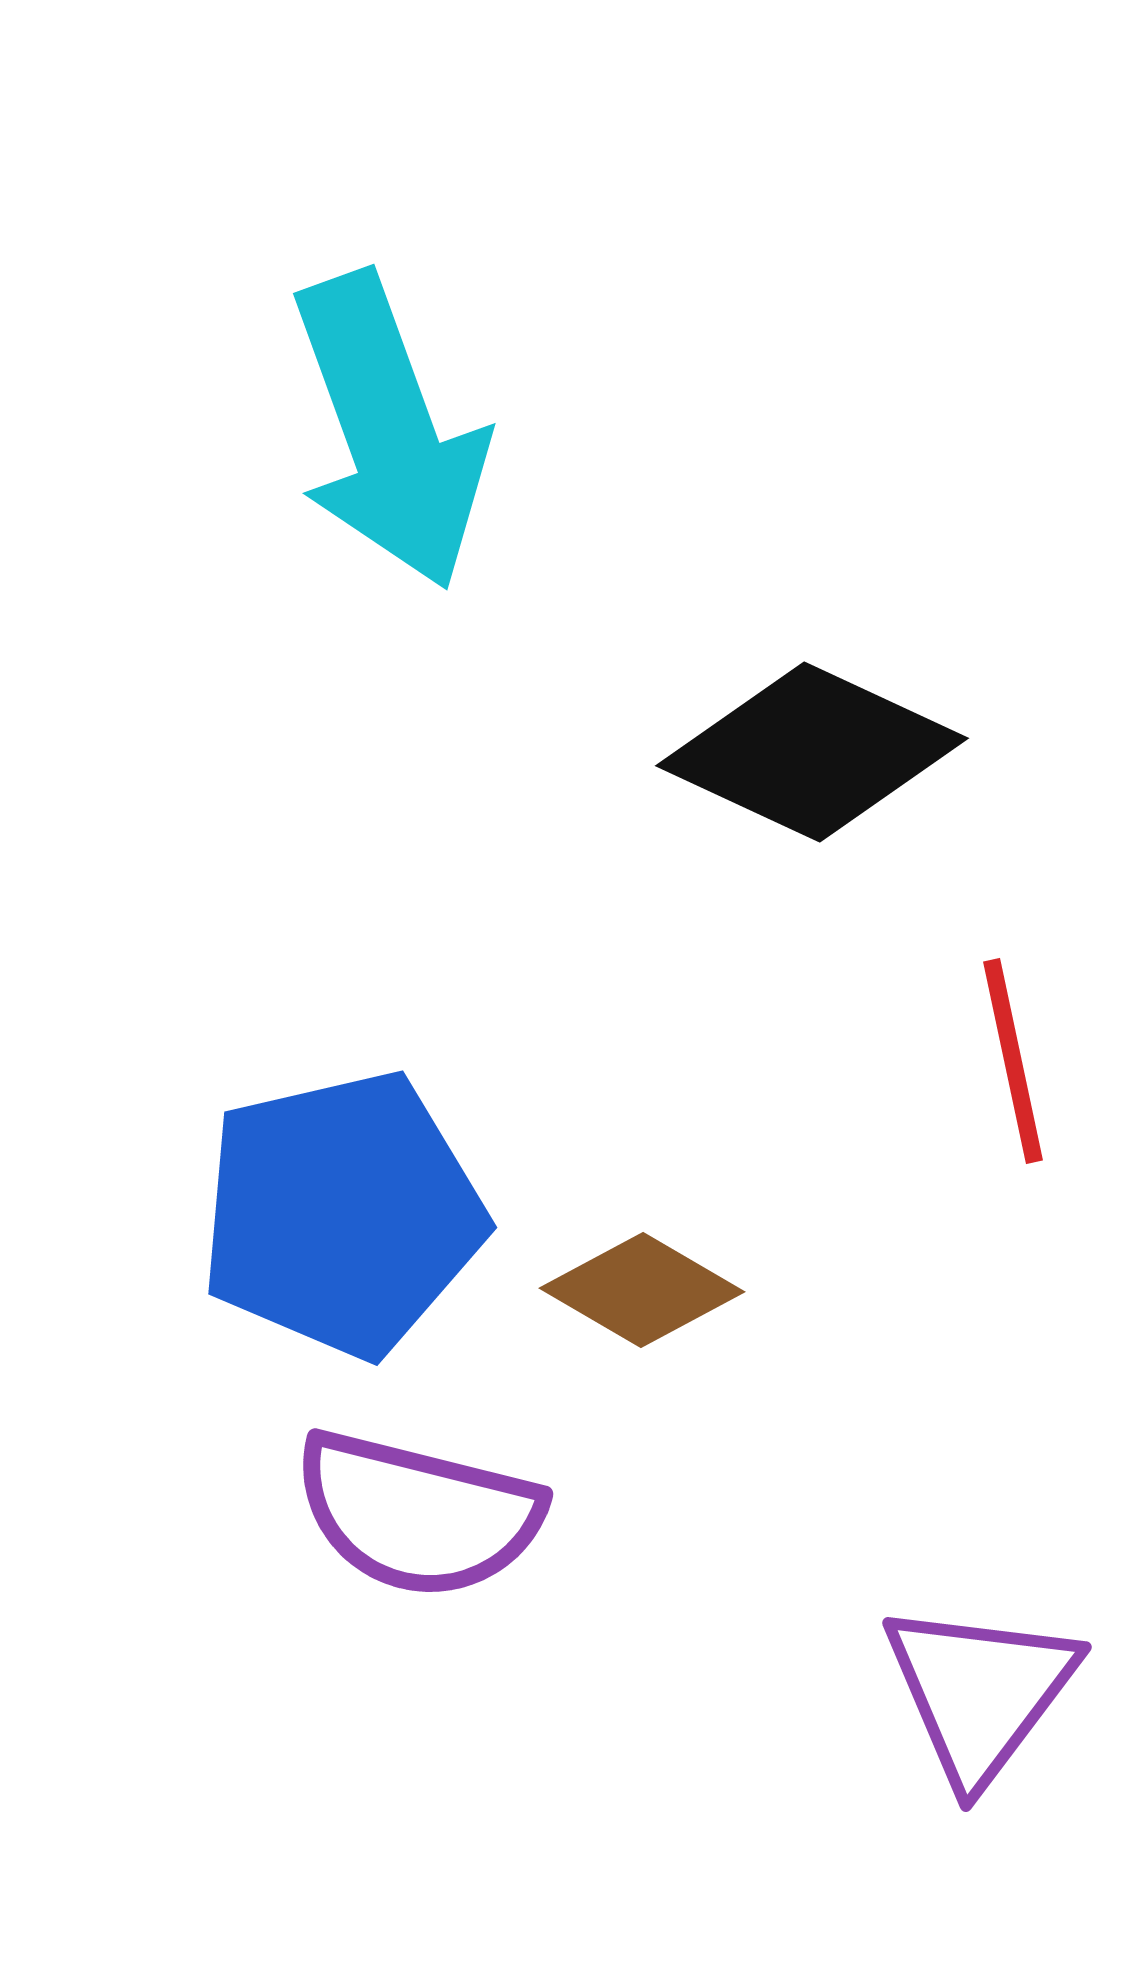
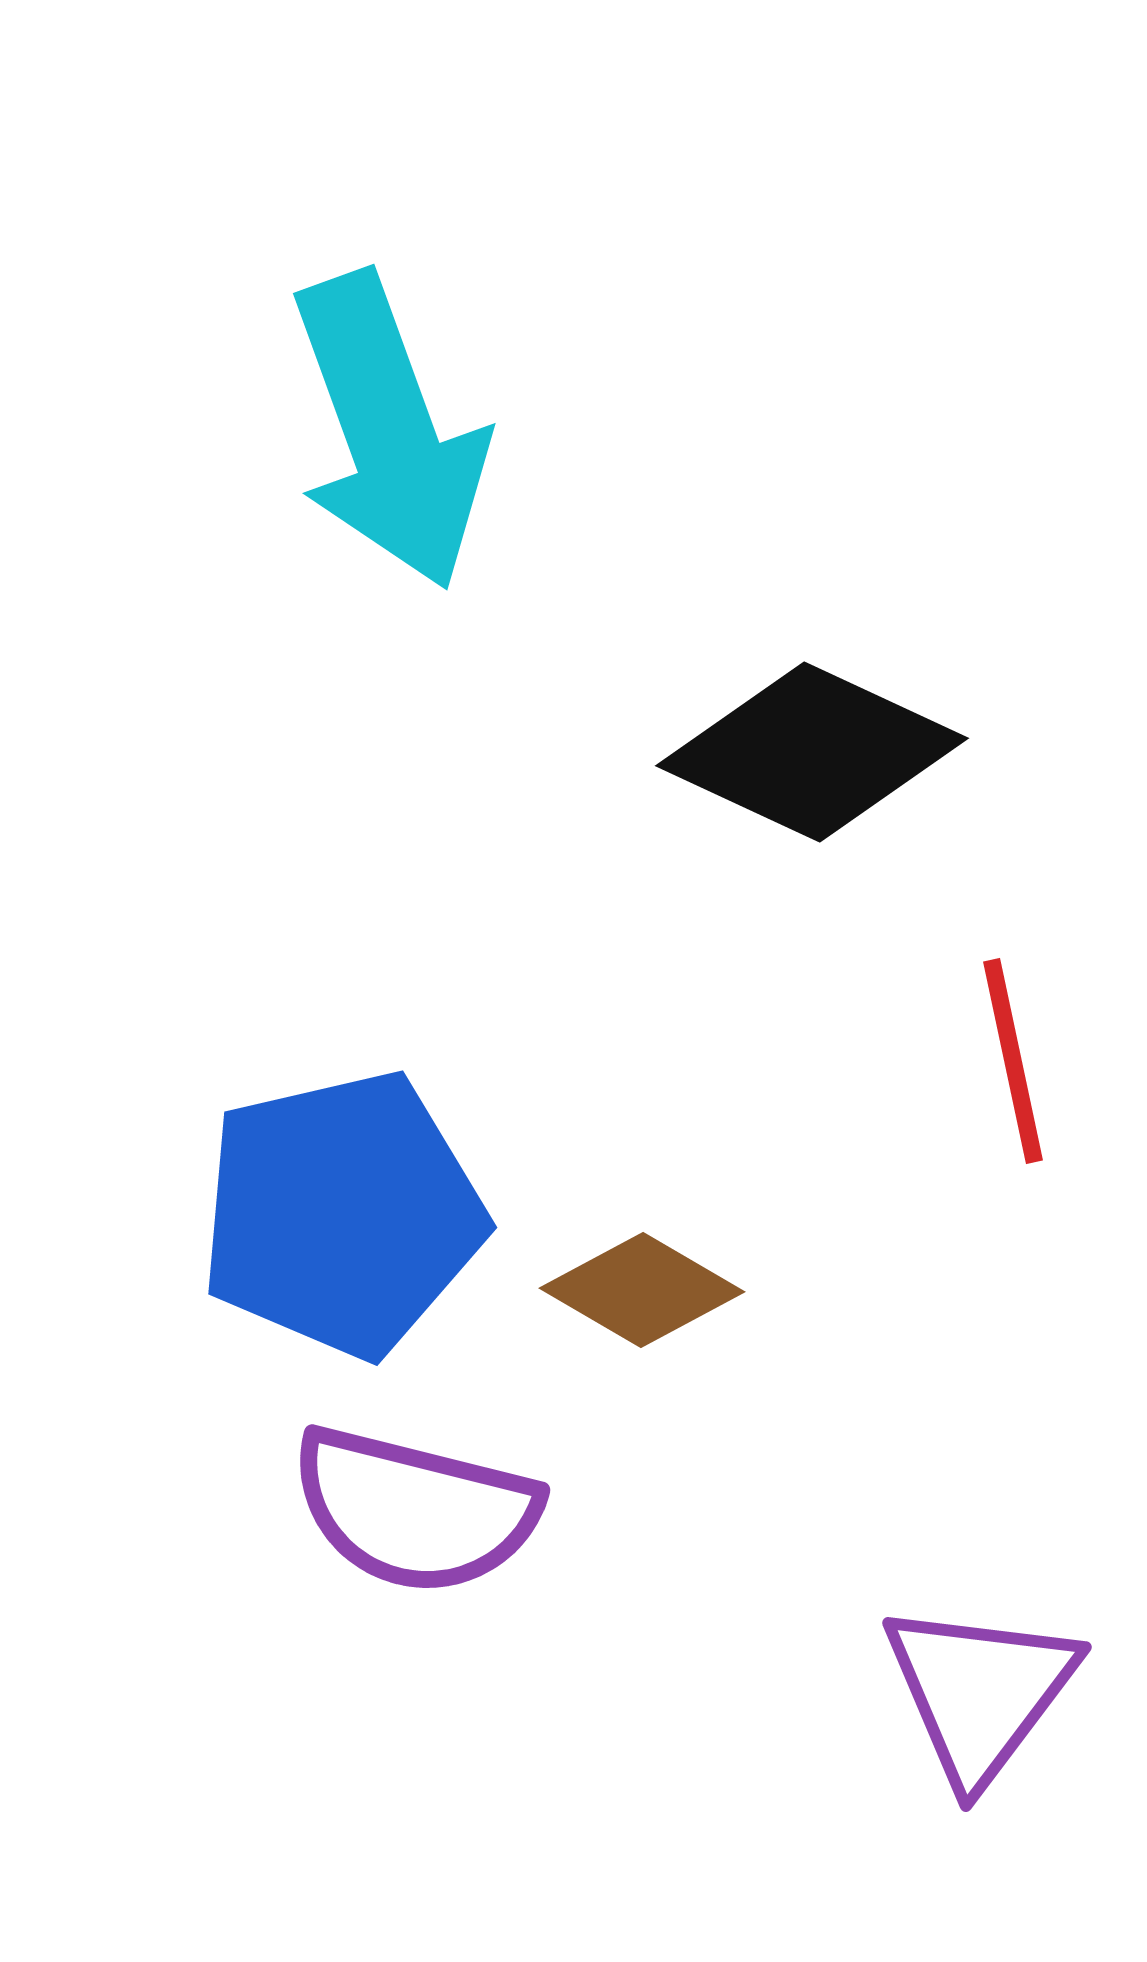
purple semicircle: moved 3 px left, 4 px up
